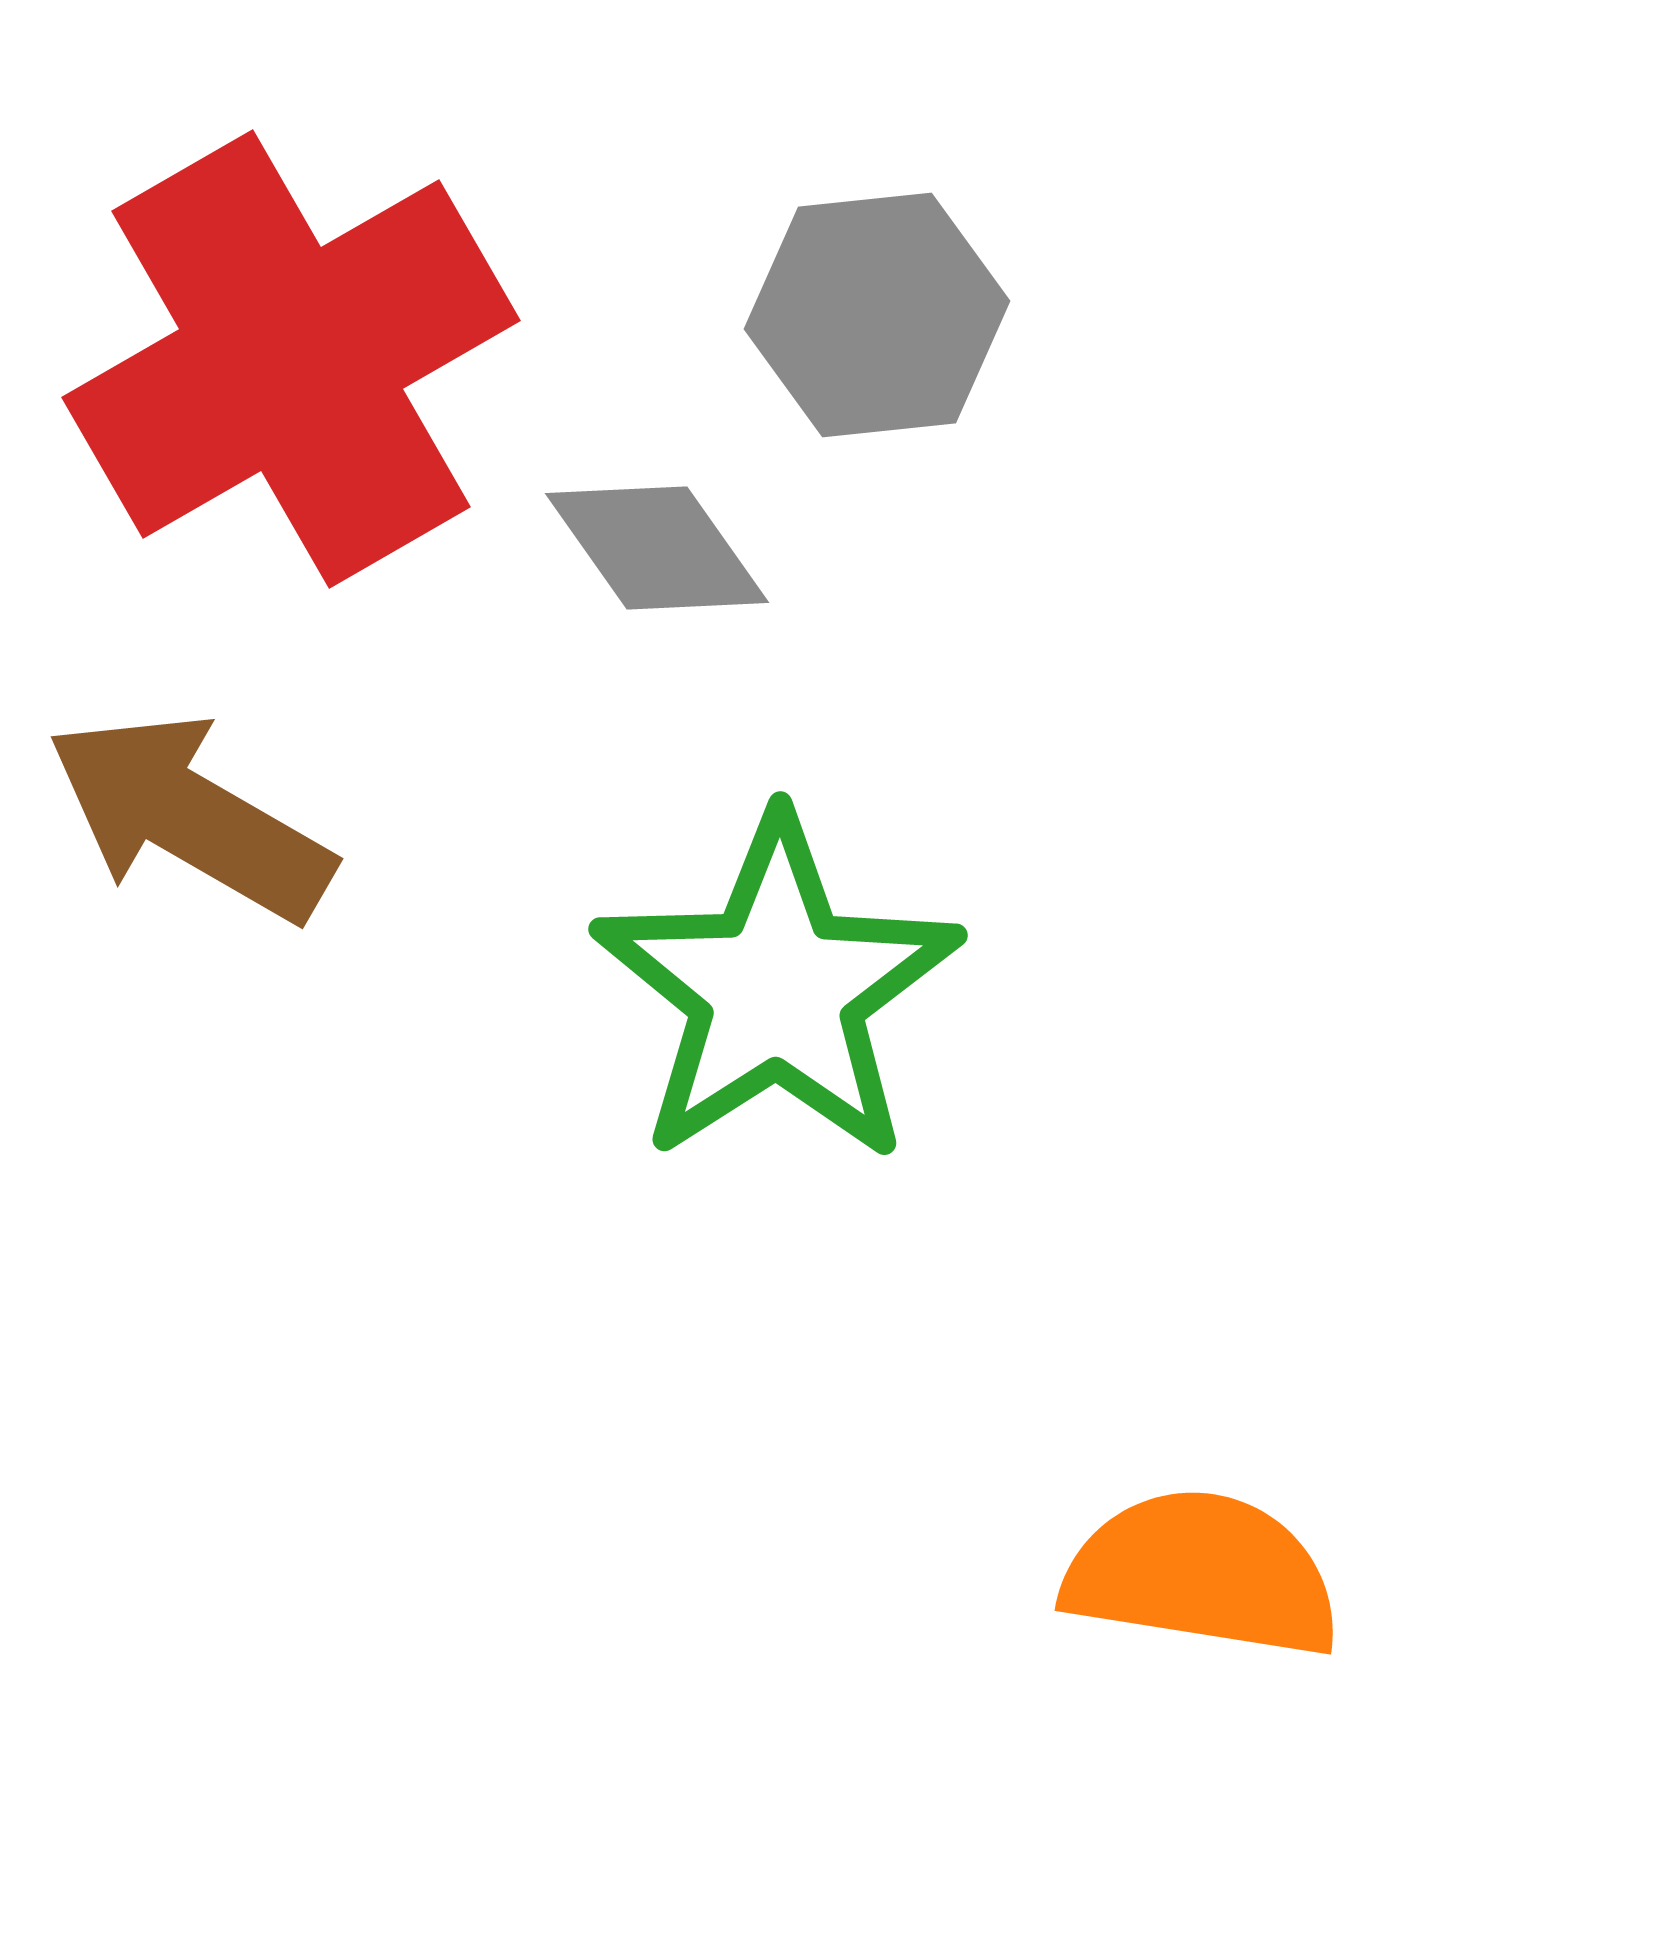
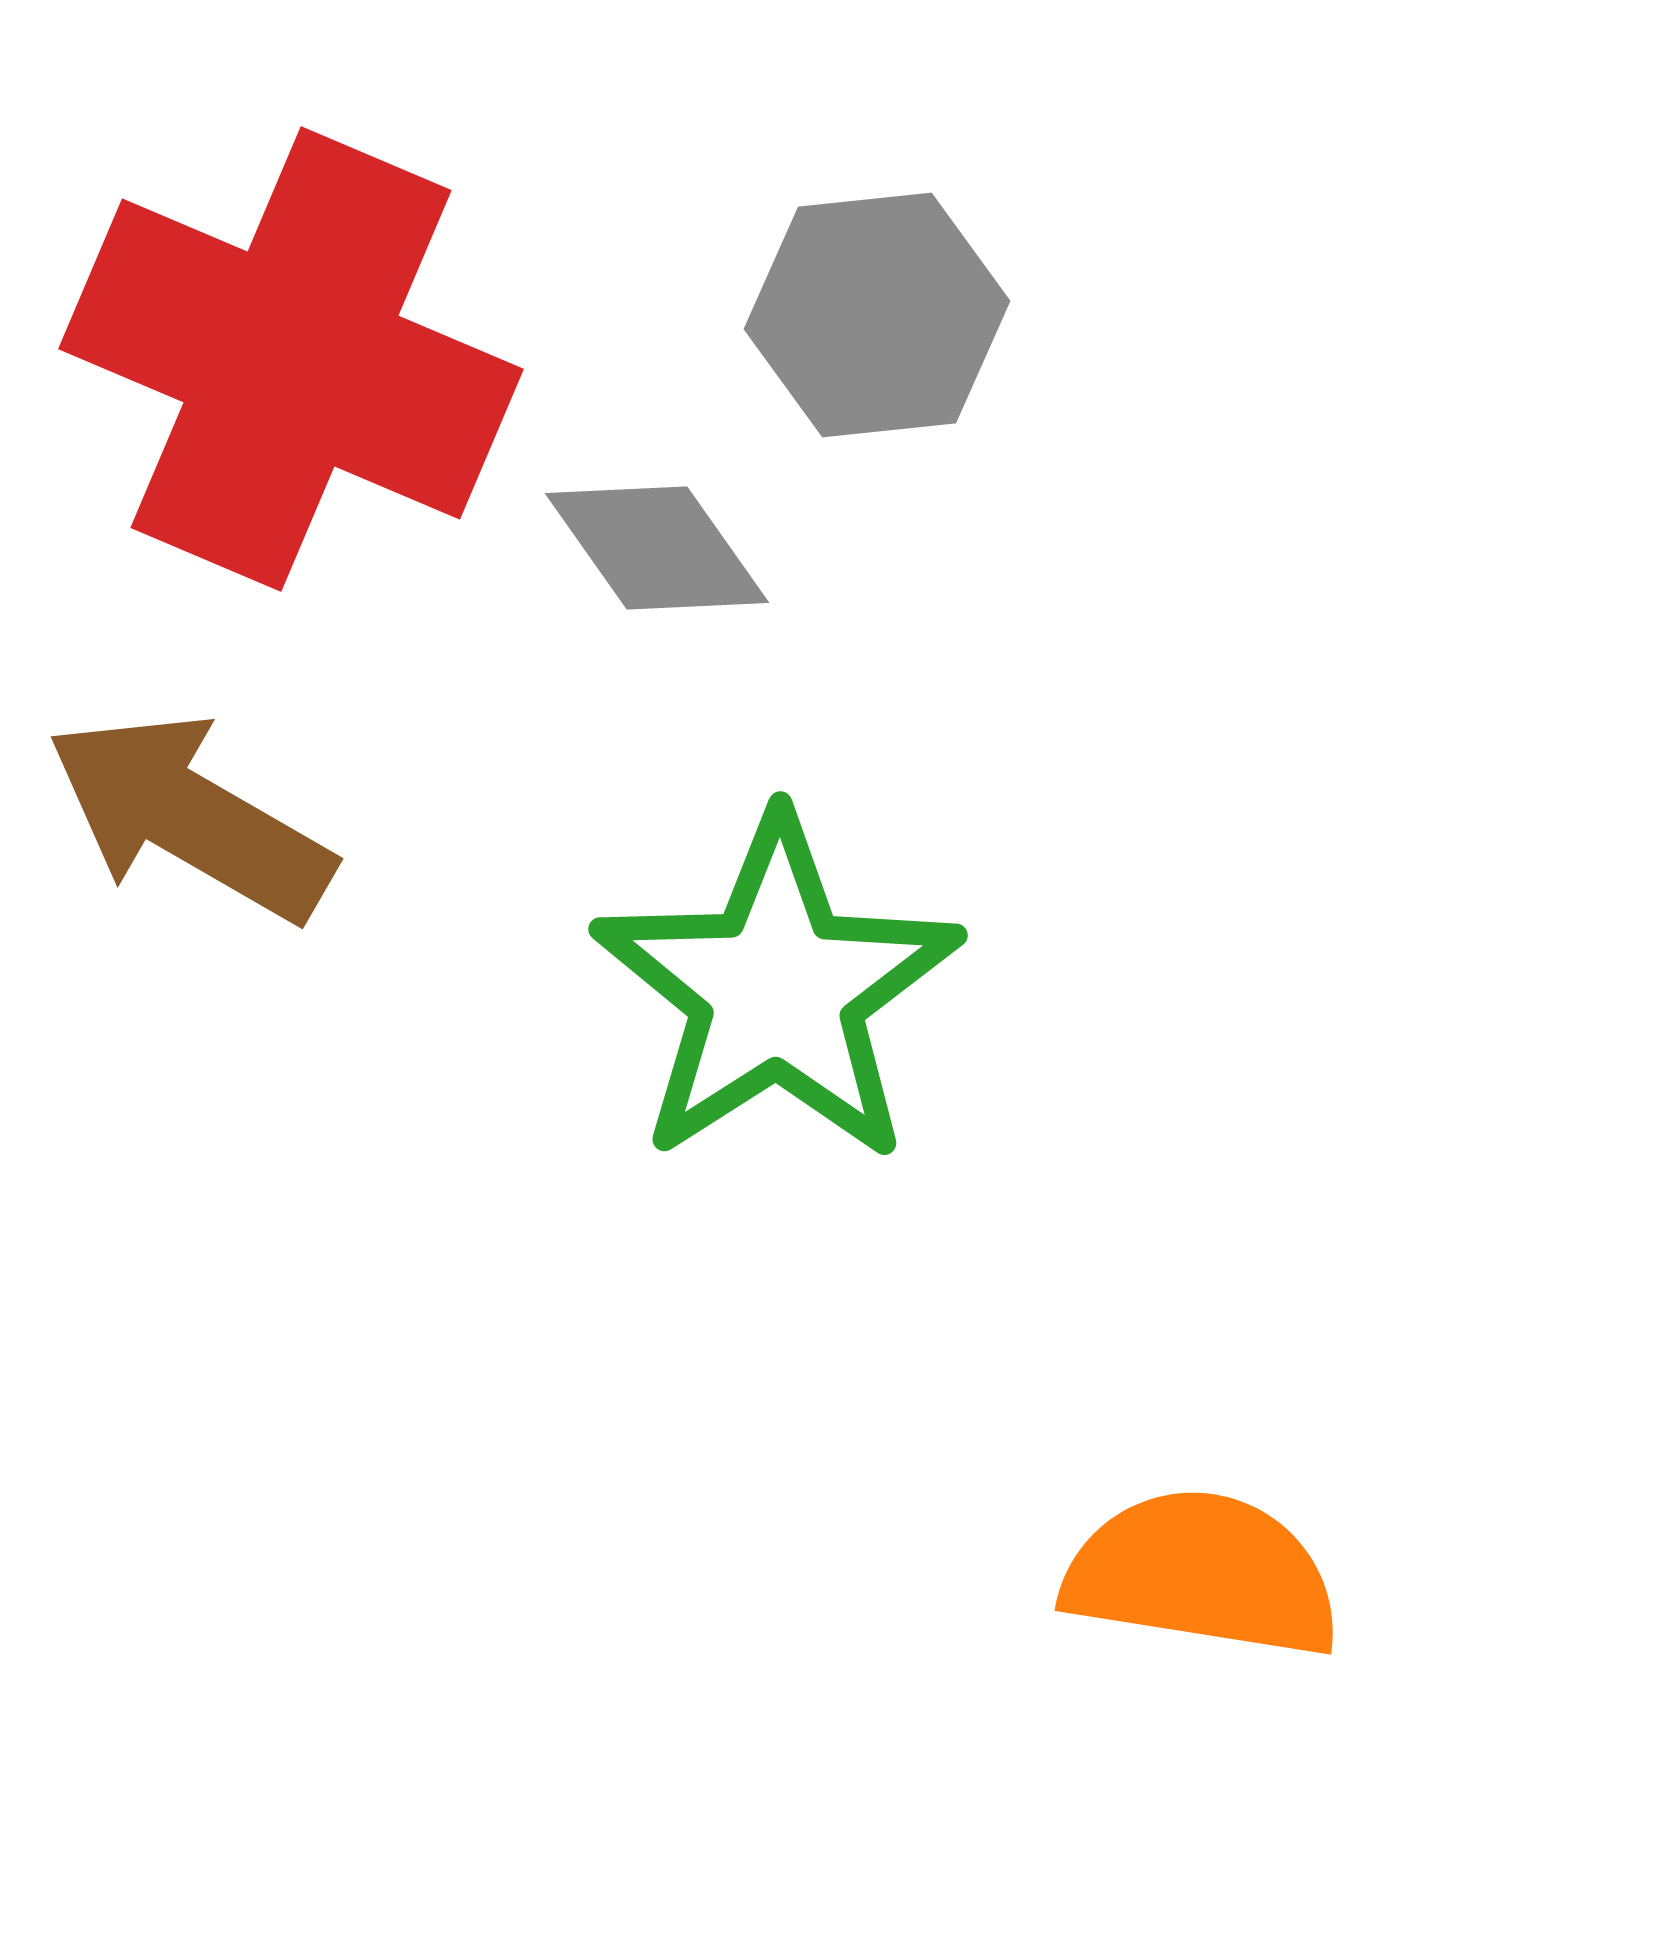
red cross: rotated 37 degrees counterclockwise
